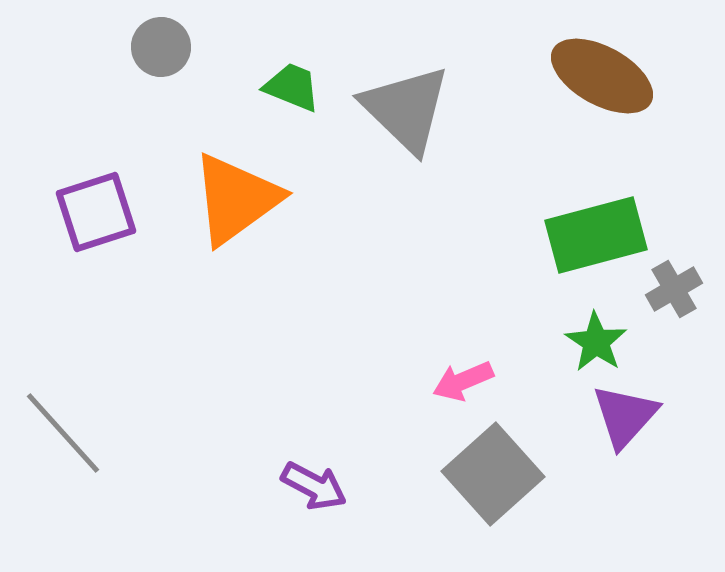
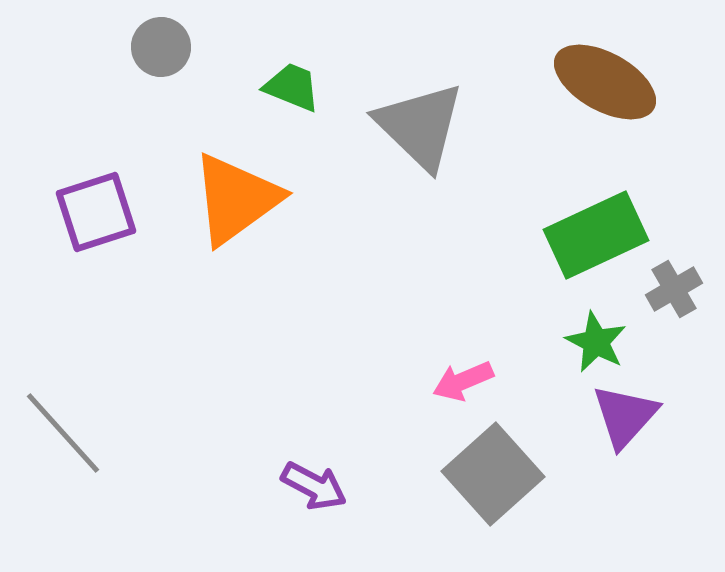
brown ellipse: moved 3 px right, 6 px down
gray triangle: moved 14 px right, 17 px down
green rectangle: rotated 10 degrees counterclockwise
green star: rotated 6 degrees counterclockwise
